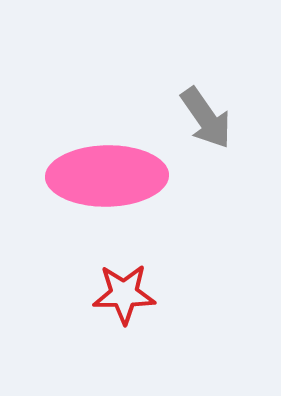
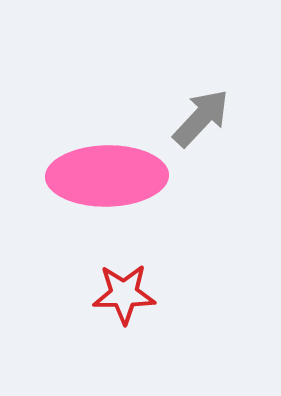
gray arrow: moved 5 px left; rotated 102 degrees counterclockwise
